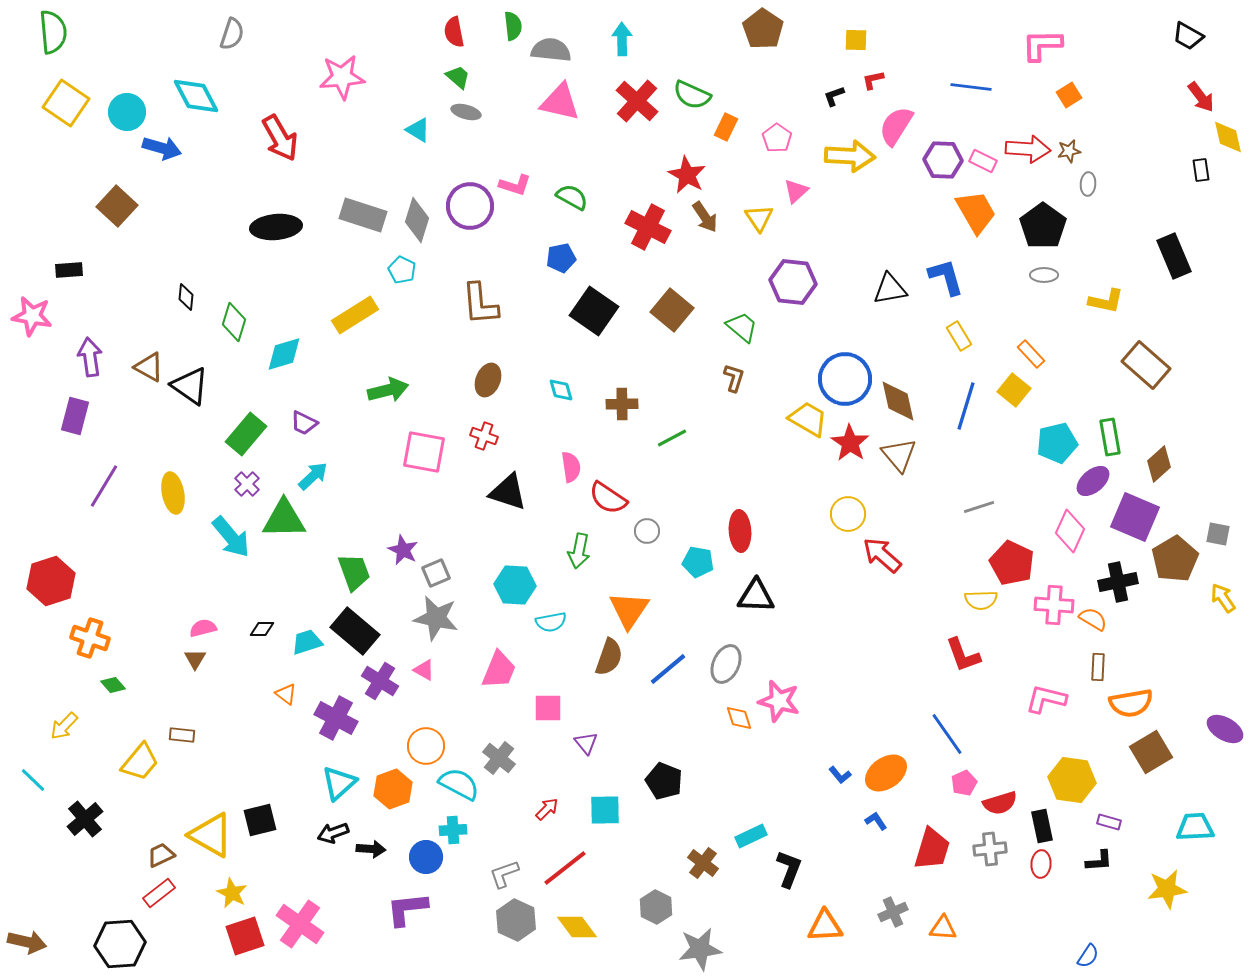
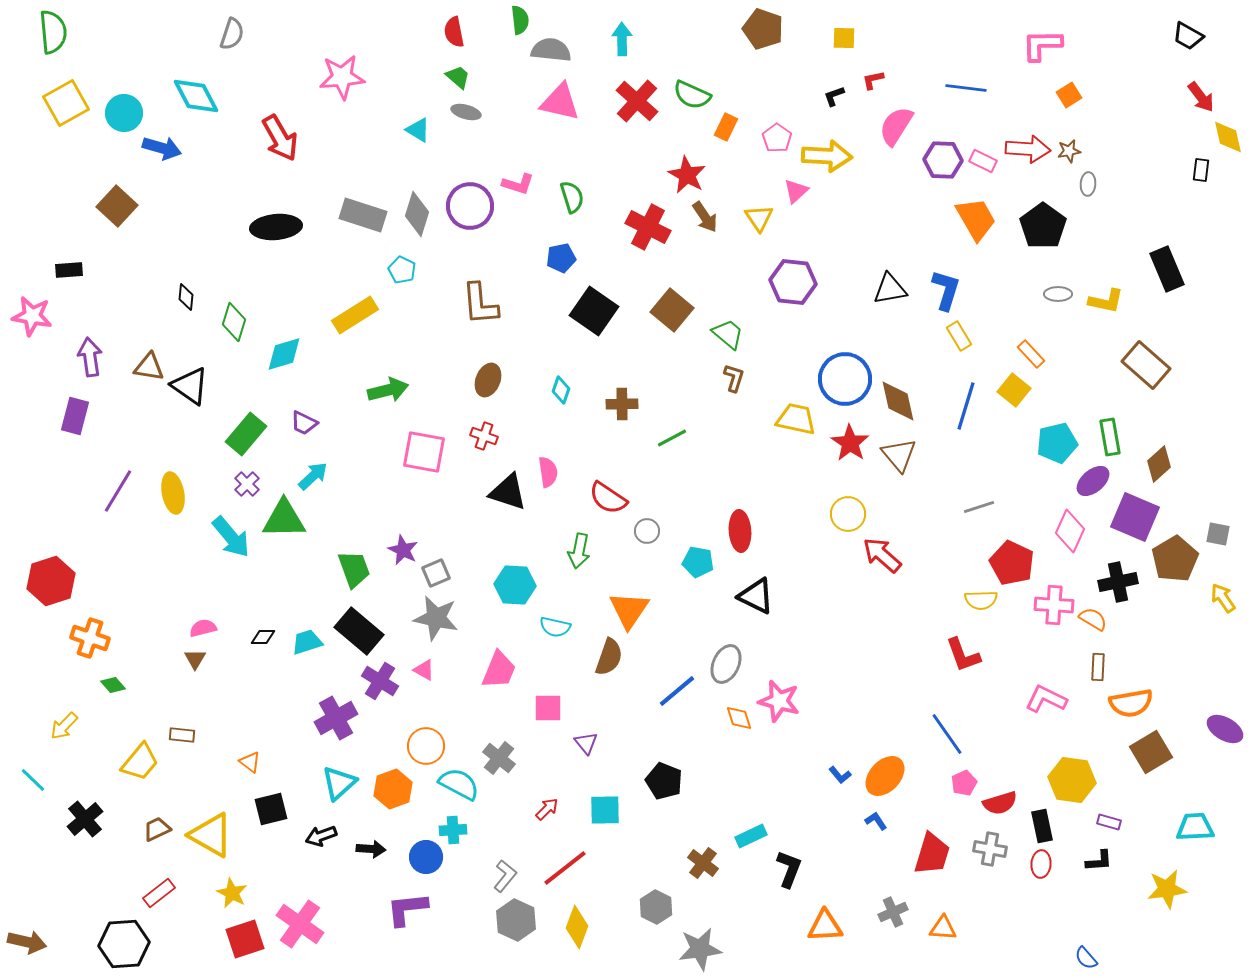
green semicircle at (513, 26): moved 7 px right, 6 px up
brown pentagon at (763, 29): rotated 15 degrees counterclockwise
yellow square at (856, 40): moved 12 px left, 2 px up
blue line at (971, 87): moved 5 px left, 1 px down
yellow square at (66, 103): rotated 27 degrees clockwise
cyan circle at (127, 112): moved 3 px left, 1 px down
yellow arrow at (850, 156): moved 23 px left
black rectangle at (1201, 170): rotated 15 degrees clockwise
pink L-shape at (515, 185): moved 3 px right, 1 px up
green semicircle at (572, 197): rotated 44 degrees clockwise
orange trapezoid at (976, 212): moved 7 px down
gray diamond at (417, 220): moved 6 px up
black rectangle at (1174, 256): moved 7 px left, 13 px down
gray ellipse at (1044, 275): moved 14 px right, 19 px down
blue L-shape at (946, 277): moved 13 px down; rotated 33 degrees clockwise
green trapezoid at (742, 327): moved 14 px left, 7 px down
brown triangle at (149, 367): rotated 20 degrees counterclockwise
cyan diamond at (561, 390): rotated 36 degrees clockwise
yellow trapezoid at (808, 419): moved 12 px left; rotated 18 degrees counterclockwise
pink semicircle at (571, 467): moved 23 px left, 5 px down
purple line at (104, 486): moved 14 px right, 5 px down
green trapezoid at (354, 572): moved 3 px up
black triangle at (756, 596): rotated 24 degrees clockwise
cyan semicircle at (551, 622): moved 4 px right, 5 px down; rotated 24 degrees clockwise
black diamond at (262, 629): moved 1 px right, 8 px down
black rectangle at (355, 631): moved 4 px right
blue line at (668, 669): moved 9 px right, 22 px down
orange triangle at (286, 694): moved 36 px left, 68 px down
pink L-shape at (1046, 699): rotated 12 degrees clockwise
purple cross at (336, 718): rotated 33 degrees clockwise
orange ellipse at (886, 773): moved 1 px left, 3 px down; rotated 12 degrees counterclockwise
black square at (260, 820): moved 11 px right, 11 px up
black arrow at (333, 833): moved 12 px left, 3 px down
red trapezoid at (932, 849): moved 5 px down
gray cross at (990, 849): rotated 16 degrees clockwise
brown trapezoid at (161, 855): moved 4 px left, 26 px up
gray L-shape at (504, 874): moved 1 px right, 2 px down; rotated 148 degrees clockwise
yellow diamond at (577, 927): rotated 57 degrees clockwise
red square at (245, 936): moved 3 px down
black hexagon at (120, 944): moved 4 px right
blue semicircle at (1088, 956): moved 2 px left, 2 px down; rotated 105 degrees clockwise
